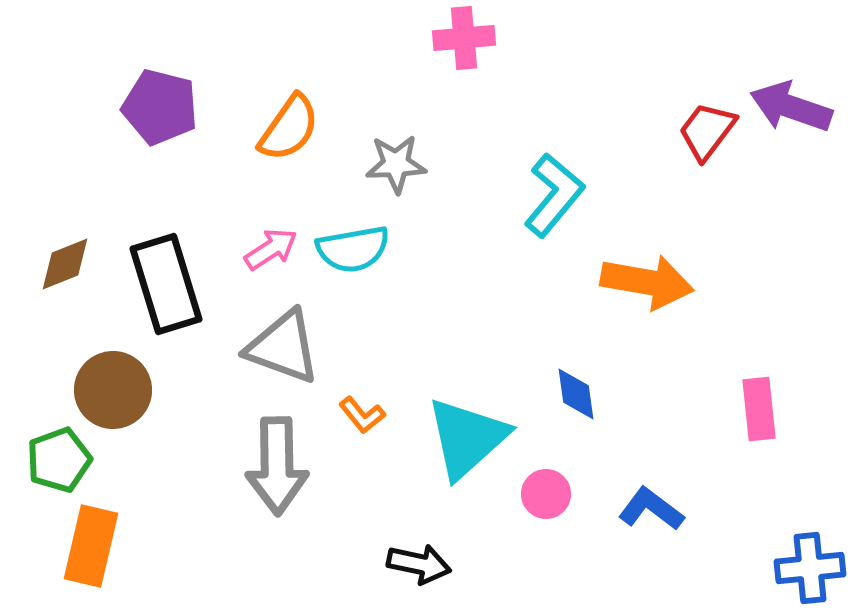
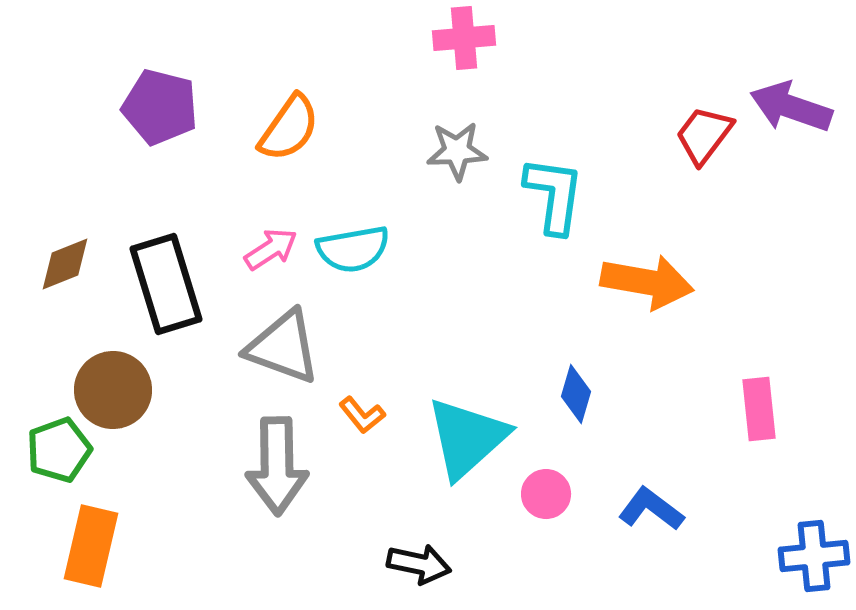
red trapezoid: moved 3 px left, 4 px down
gray star: moved 61 px right, 13 px up
cyan L-shape: rotated 32 degrees counterclockwise
blue diamond: rotated 24 degrees clockwise
green pentagon: moved 10 px up
blue cross: moved 4 px right, 12 px up
